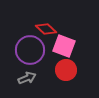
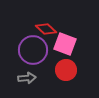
pink square: moved 1 px right, 2 px up
purple circle: moved 3 px right
gray arrow: rotated 18 degrees clockwise
